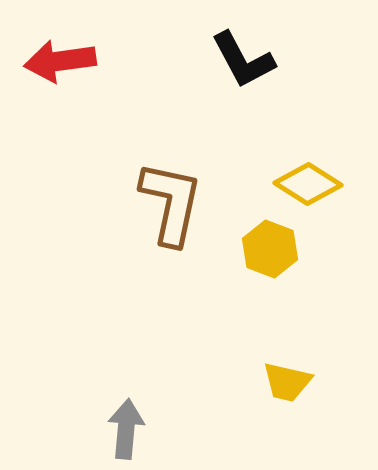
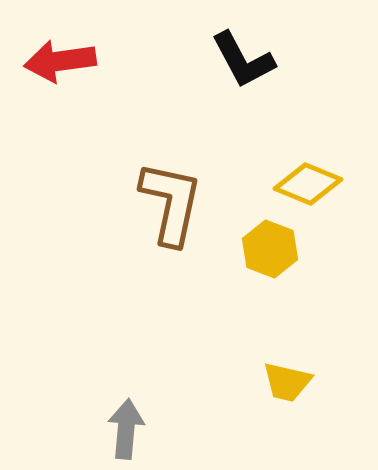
yellow diamond: rotated 10 degrees counterclockwise
